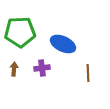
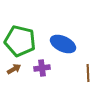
green pentagon: moved 9 px down; rotated 16 degrees clockwise
brown arrow: rotated 56 degrees clockwise
